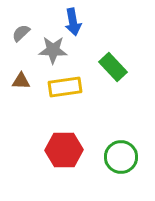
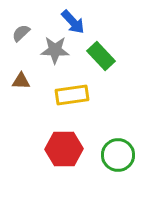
blue arrow: rotated 32 degrees counterclockwise
gray star: moved 2 px right
green rectangle: moved 12 px left, 11 px up
yellow rectangle: moved 7 px right, 8 px down
red hexagon: moved 1 px up
green circle: moved 3 px left, 2 px up
